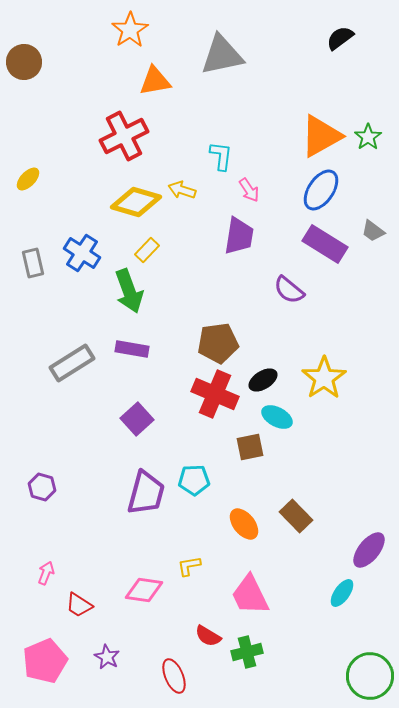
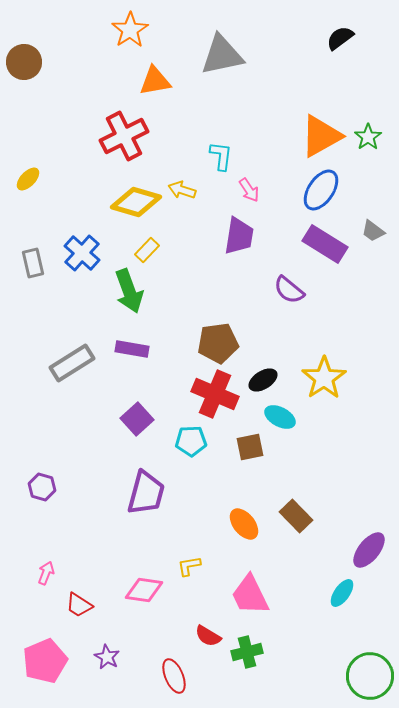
blue cross at (82, 253): rotated 9 degrees clockwise
cyan ellipse at (277, 417): moved 3 px right
cyan pentagon at (194, 480): moved 3 px left, 39 px up
